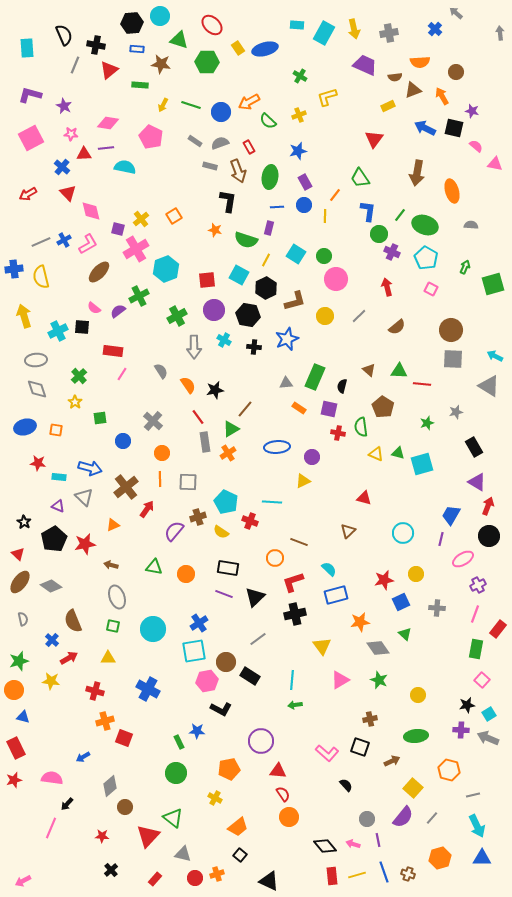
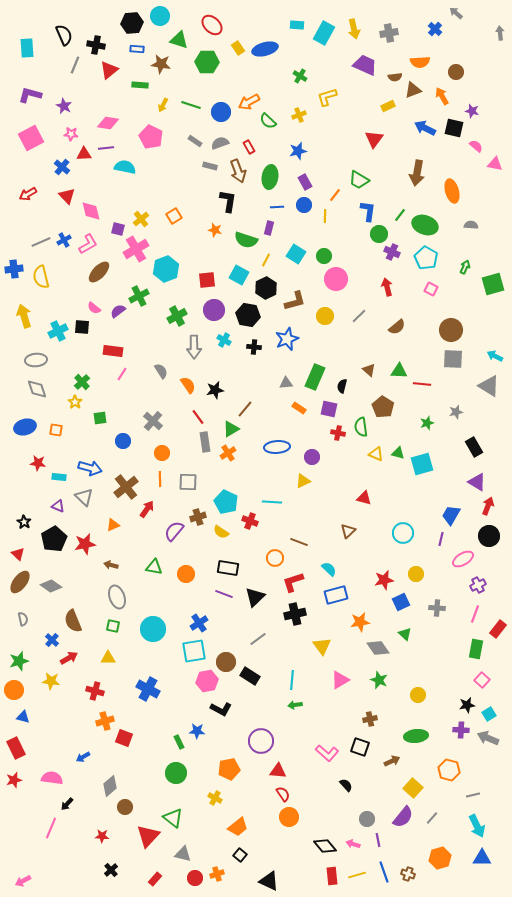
green trapezoid at (360, 178): moved 1 px left, 2 px down; rotated 25 degrees counterclockwise
red triangle at (68, 193): moved 1 px left, 3 px down
green cross at (79, 376): moved 3 px right, 6 px down
